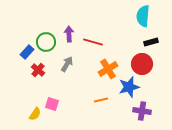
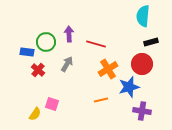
red line: moved 3 px right, 2 px down
blue rectangle: rotated 56 degrees clockwise
